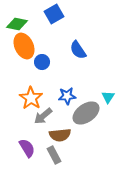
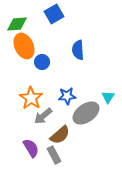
green diamond: rotated 15 degrees counterclockwise
blue semicircle: rotated 30 degrees clockwise
brown semicircle: rotated 35 degrees counterclockwise
purple semicircle: moved 4 px right
